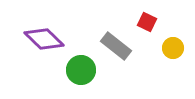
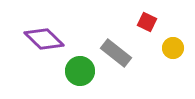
gray rectangle: moved 7 px down
green circle: moved 1 px left, 1 px down
